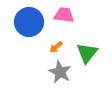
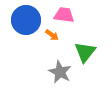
blue circle: moved 3 px left, 2 px up
orange arrow: moved 4 px left, 12 px up; rotated 104 degrees counterclockwise
green triangle: moved 2 px left, 1 px up
